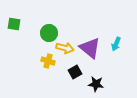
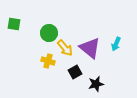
yellow arrow: rotated 36 degrees clockwise
black star: rotated 21 degrees counterclockwise
